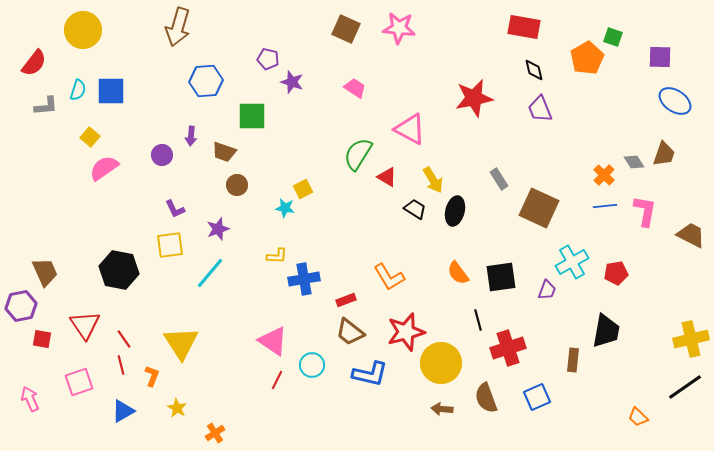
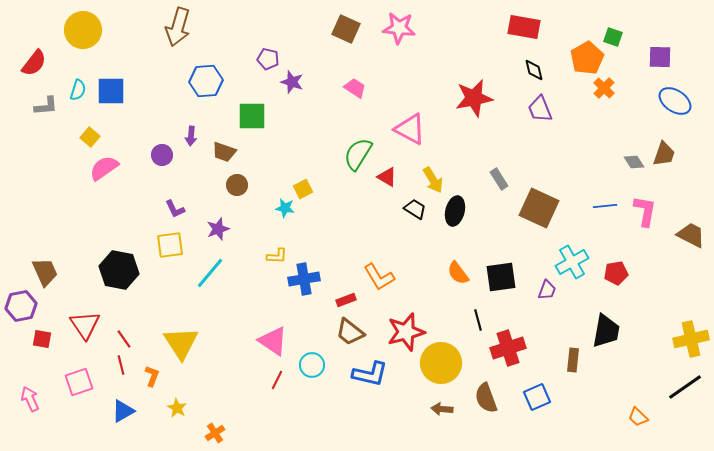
orange cross at (604, 175): moved 87 px up
orange L-shape at (389, 277): moved 10 px left
